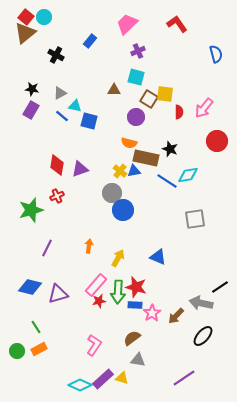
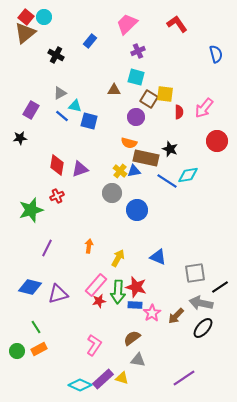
black star at (32, 89): moved 12 px left, 49 px down; rotated 16 degrees counterclockwise
blue circle at (123, 210): moved 14 px right
gray square at (195, 219): moved 54 px down
black ellipse at (203, 336): moved 8 px up
